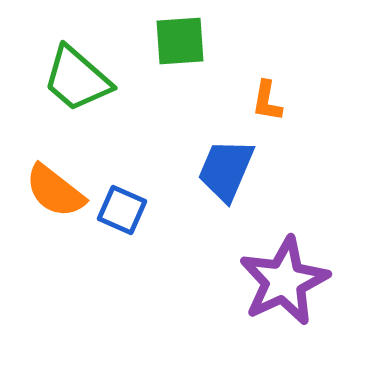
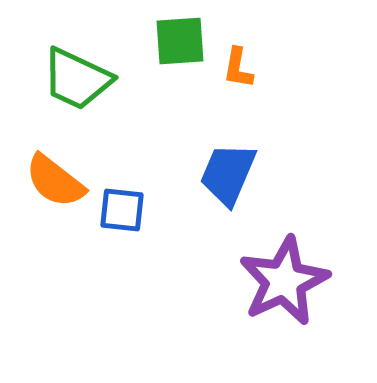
green trapezoid: rotated 16 degrees counterclockwise
orange L-shape: moved 29 px left, 33 px up
blue trapezoid: moved 2 px right, 4 px down
orange semicircle: moved 10 px up
blue square: rotated 18 degrees counterclockwise
